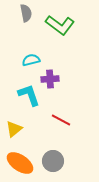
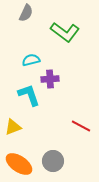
gray semicircle: rotated 36 degrees clockwise
green L-shape: moved 5 px right, 7 px down
red line: moved 20 px right, 6 px down
yellow triangle: moved 1 px left, 2 px up; rotated 18 degrees clockwise
orange ellipse: moved 1 px left, 1 px down
